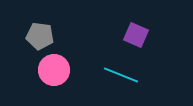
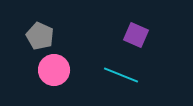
gray pentagon: rotated 16 degrees clockwise
